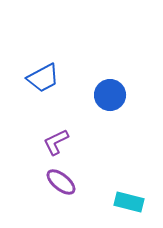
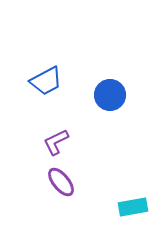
blue trapezoid: moved 3 px right, 3 px down
purple ellipse: rotated 12 degrees clockwise
cyan rectangle: moved 4 px right, 5 px down; rotated 24 degrees counterclockwise
